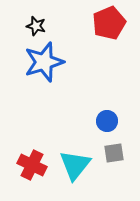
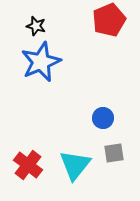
red pentagon: moved 3 px up
blue star: moved 3 px left; rotated 6 degrees counterclockwise
blue circle: moved 4 px left, 3 px up
red cross: moved 4 px left; rotated 12 degrees clockwise
